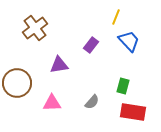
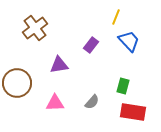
pink triangle: moved 3 px right
